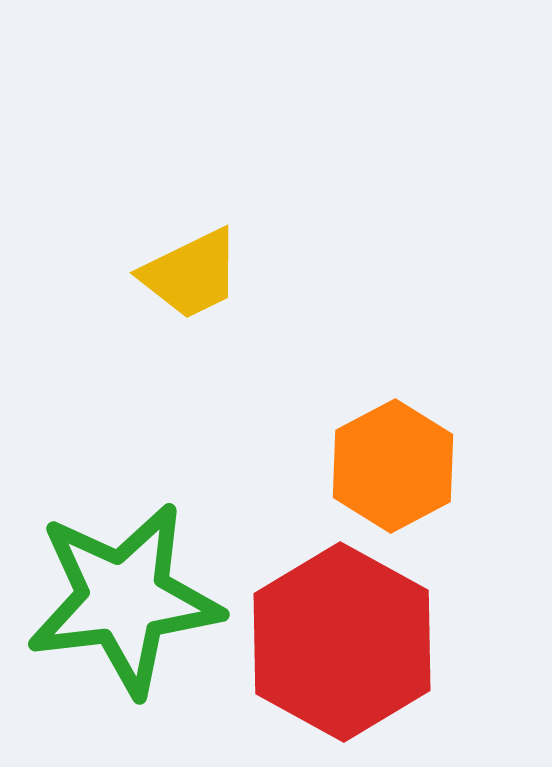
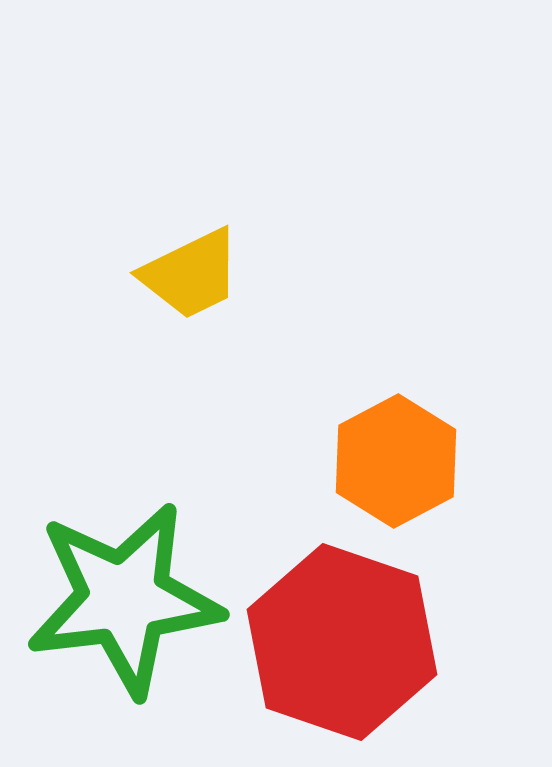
orange hexagon: moved 3 px right, 5 px up
red hexagon: rotated 10 degrees counterclockwise
